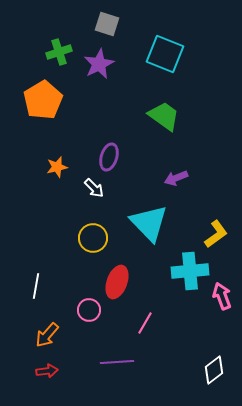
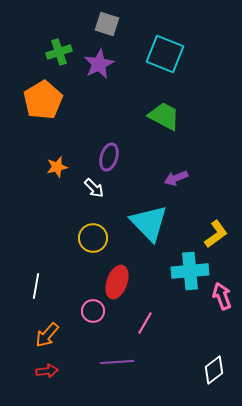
green trapezoid: rotated 8 degrees counterclockwise
pink circle: moved 4 px right, 1 px down
